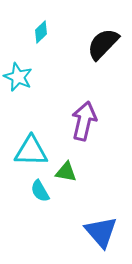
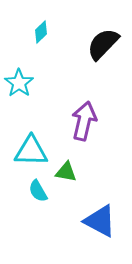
cyan star: moved 1 px right, 6 px down; rotated 12 degrees clockwise
cyan semicircle: moved 2 px left
blue triangle: moved 1 px left, 11 px up; rotated 21 degrees counterclockwise
